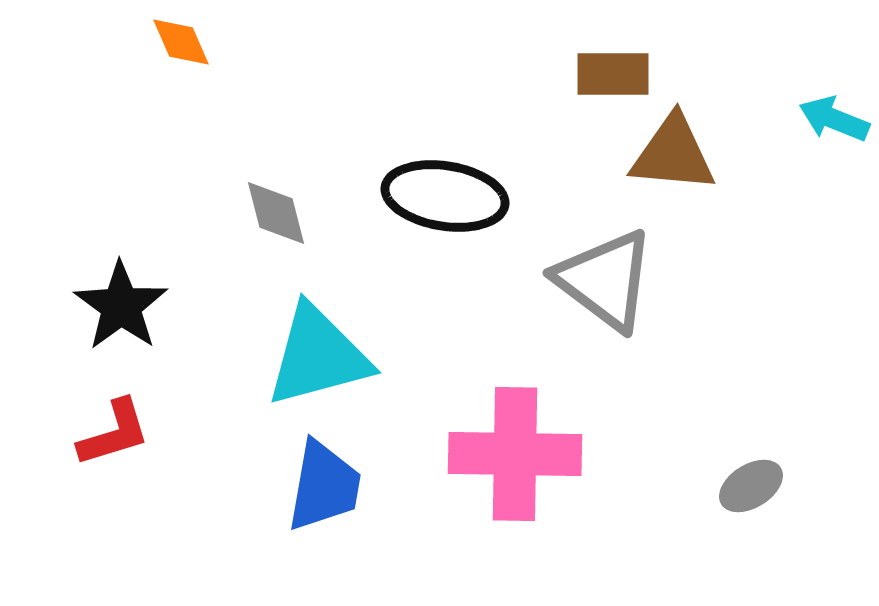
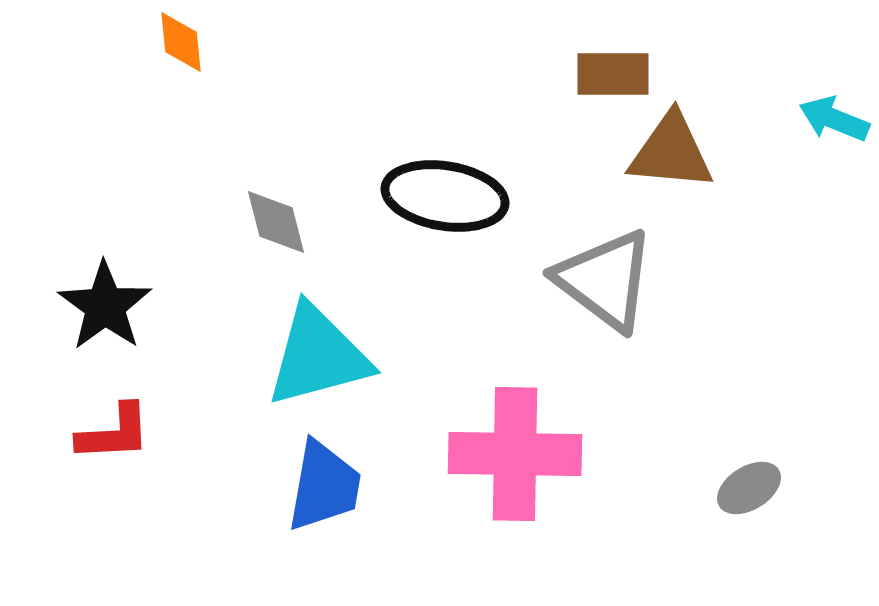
orange diamond: rotated 18 degrees clockwise
brown triangle: moved 2 px left, 2 px up
gray diamond: moved 9 px down
black star: moved 16 px left
red L-shape: rotated 14 degrees clockwise
gray ellipse: moved 2 px left, 2 px down
